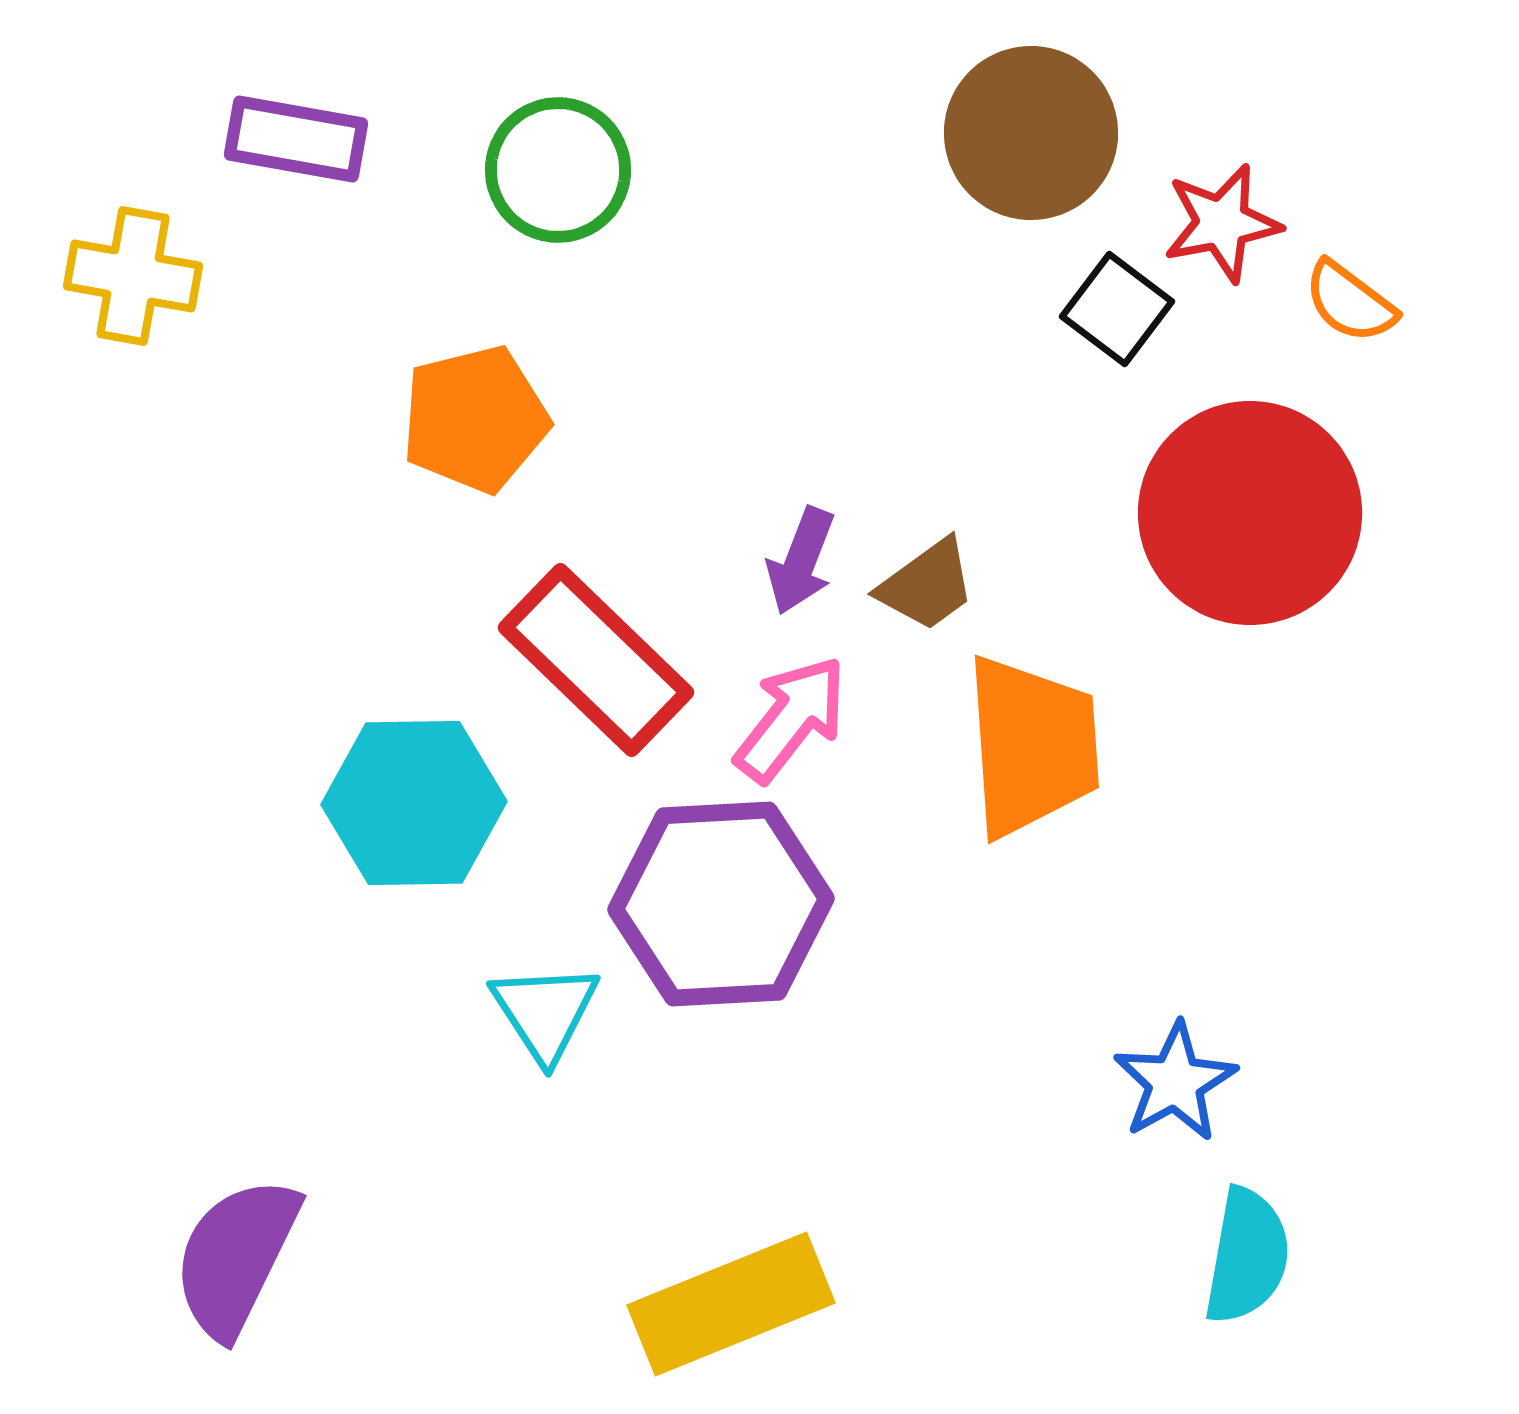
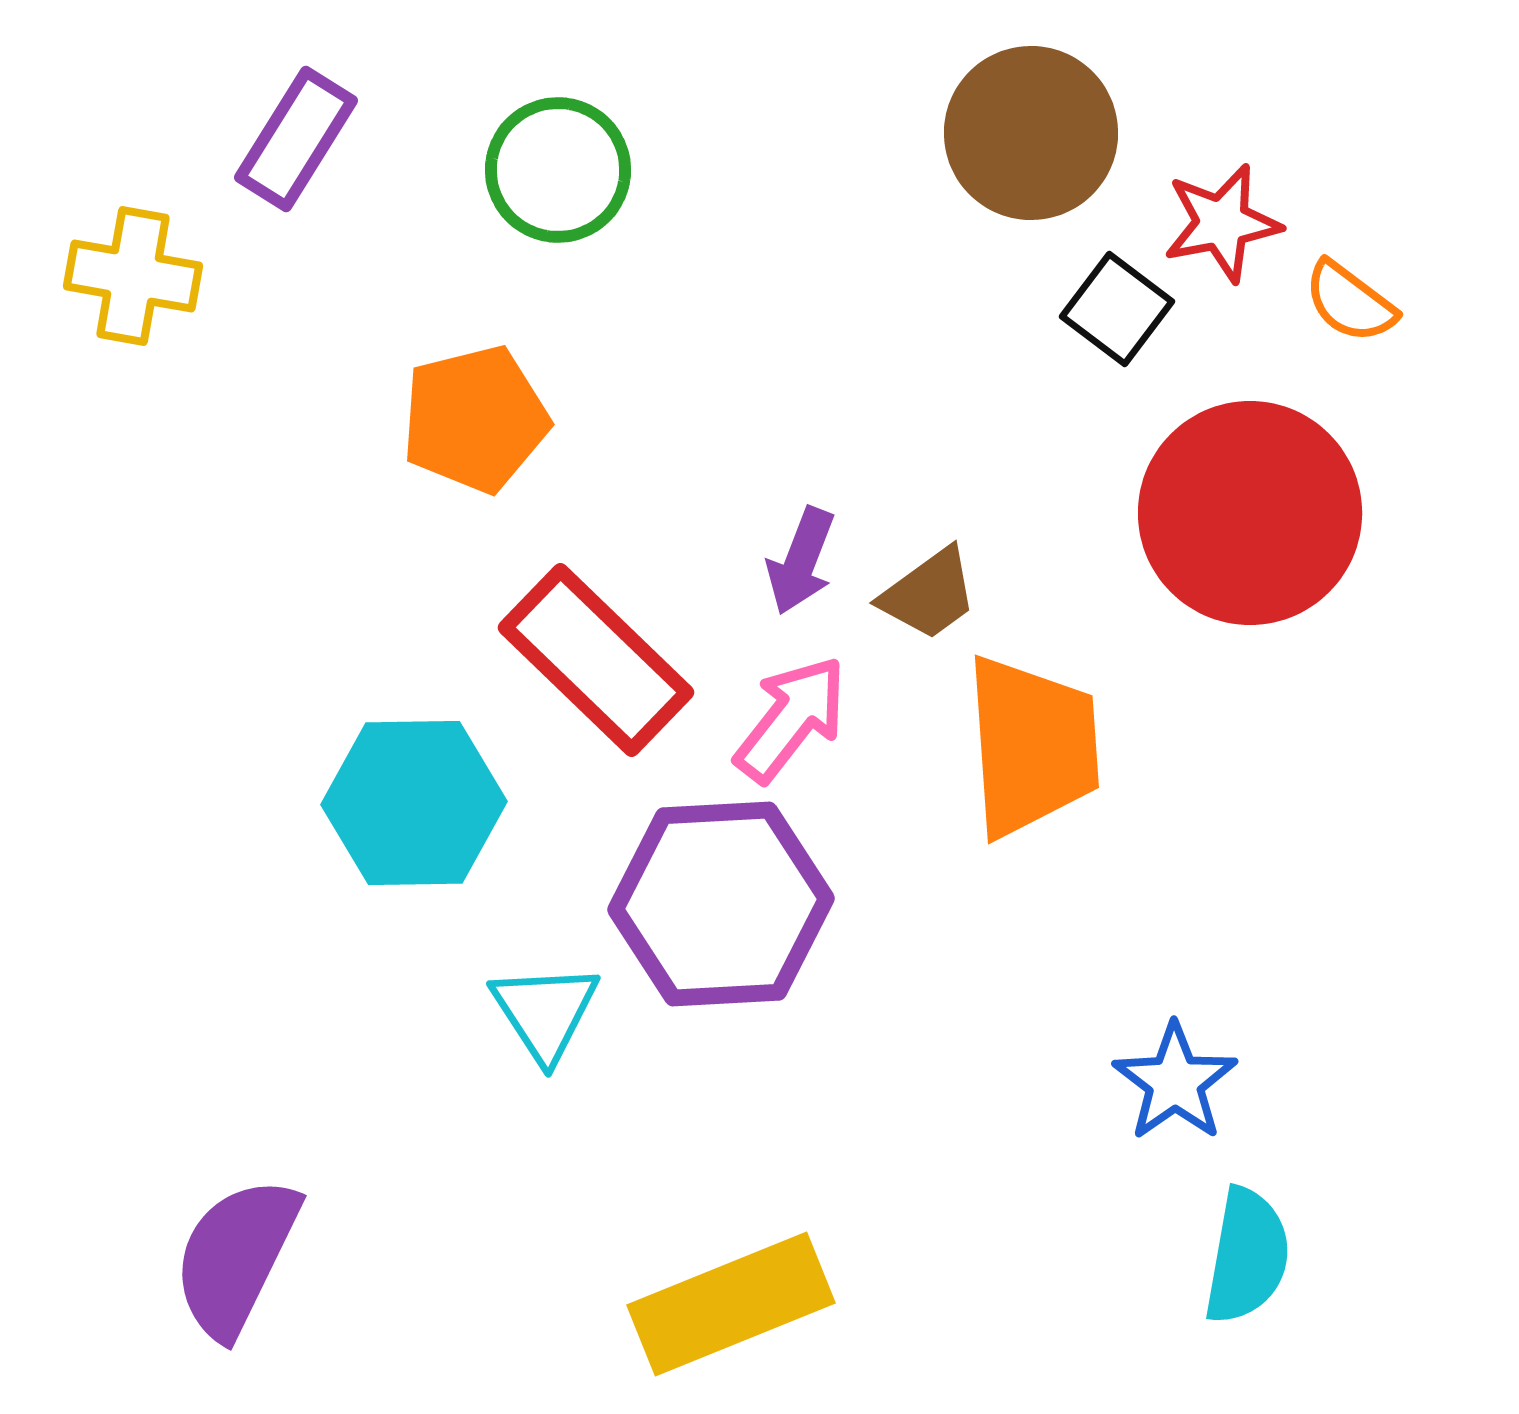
purple rectangle: rotated 68 degrees counterclockwise
brown trapezoid: moved 2 px right, 9 px down
blue star: rotated 6 degrees counterclockwise
